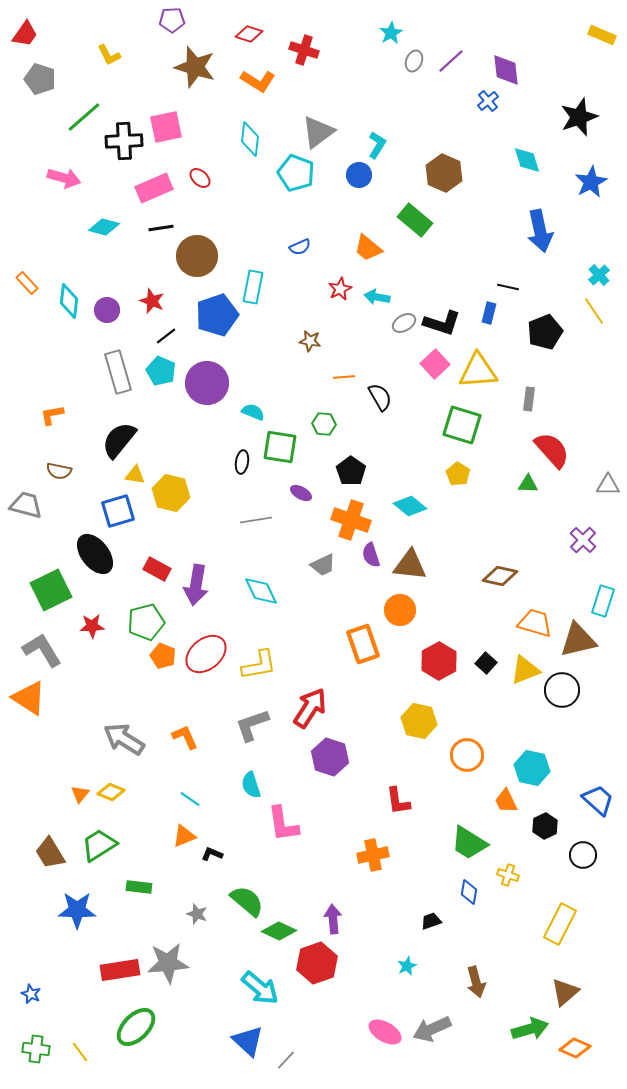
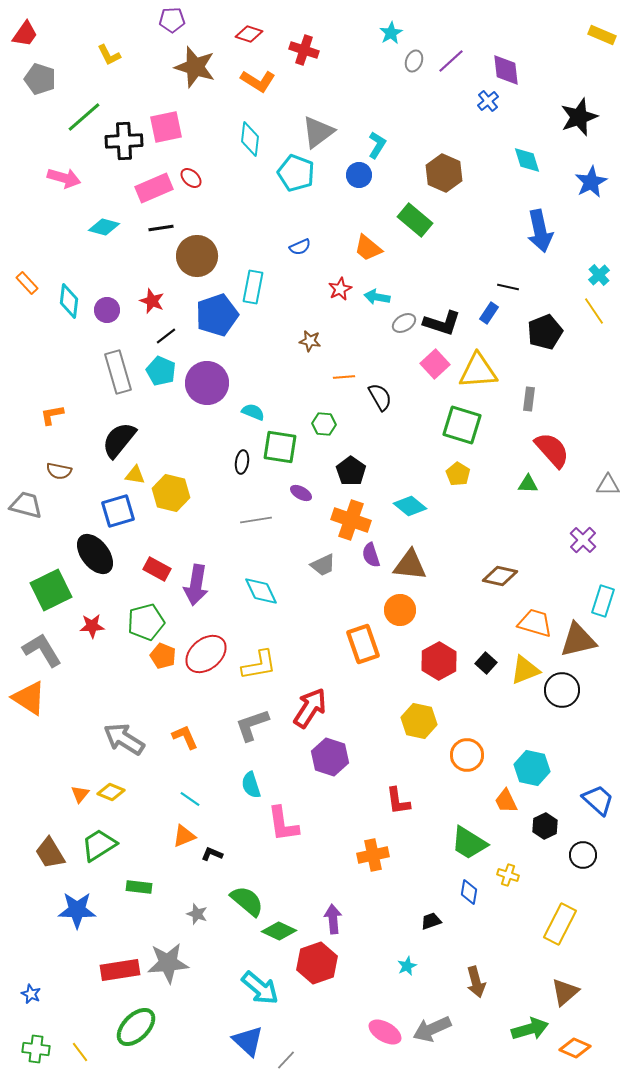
red ellipse at (200, 178): moved 9 px left
blue rectangle at (489, 313): rotated 20 degrees clockwise
